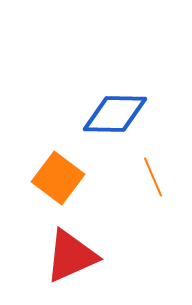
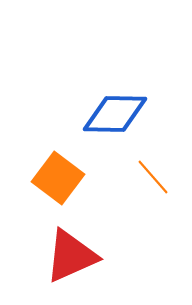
orange line: rotated 18 degrees counterclockwise
